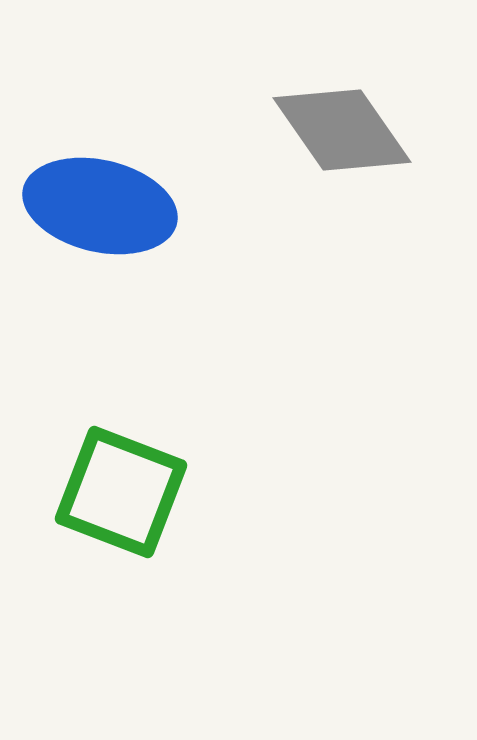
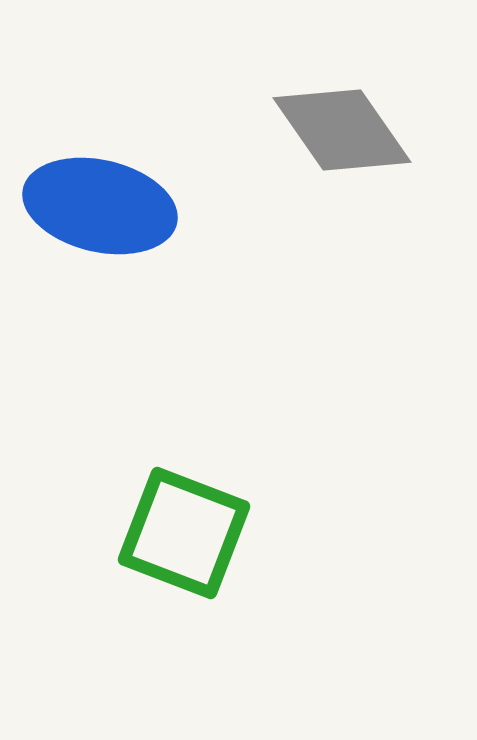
green square: moved 63 px right, 41 px down
